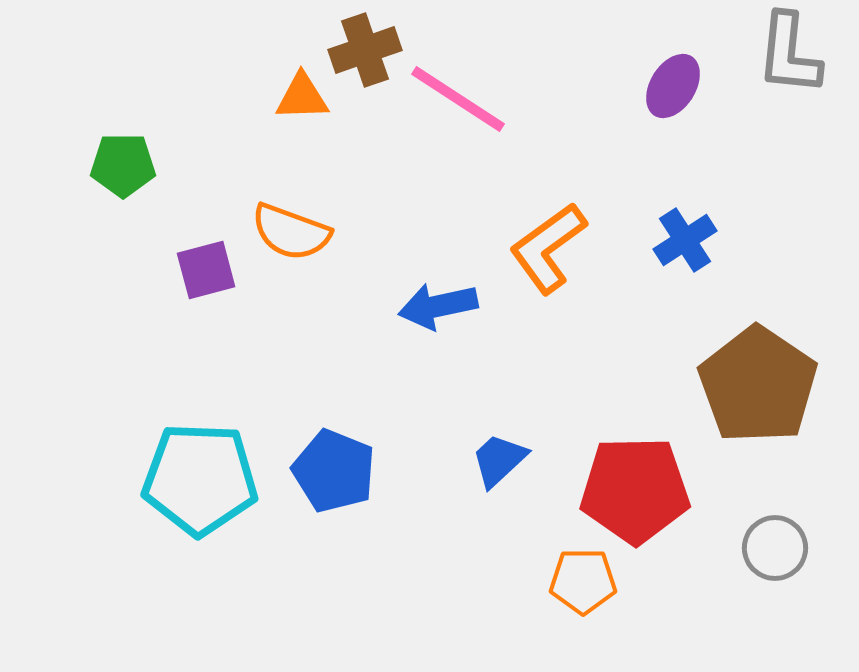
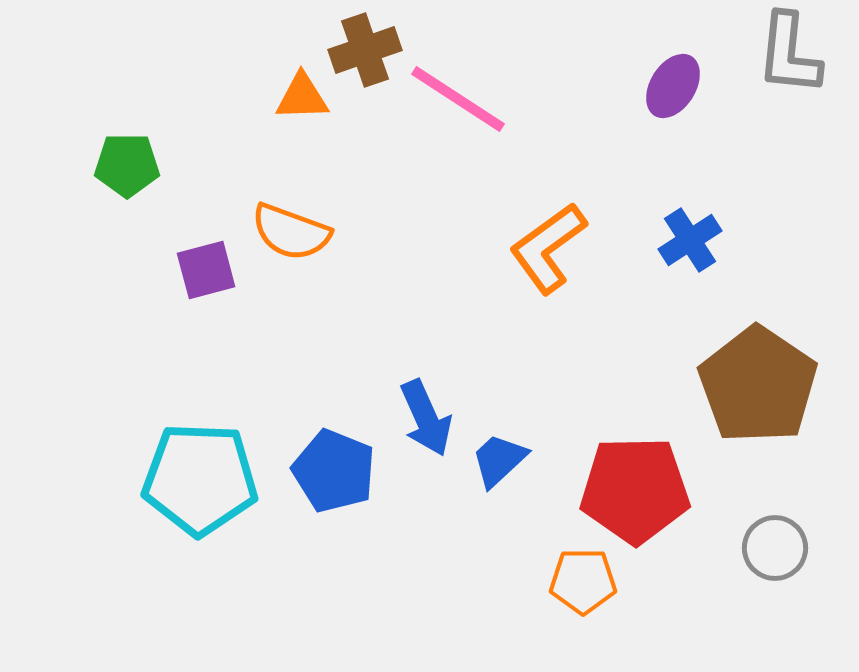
green pentagon: moved 4 px right
blue cross: moved 5 px right
blue arrow: moved 12 px left, 112 px down; rotated 102 degrees counterclockwise
